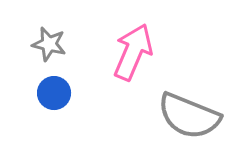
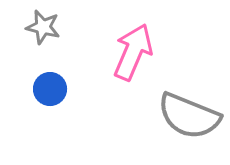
gray star: moved 6 px left, 17 px up
blue circle: moved 4 px left, 4 px up
